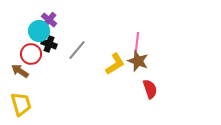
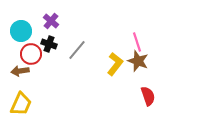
purple cross: moved 2 px right, 1 px down
cyan circle: moved 18 px left
pink line: rotated 24 degrees counterclockwise
yellow L-shape: rotated 20 degrees counterclockwise
brown arrow: rotated 42 degrees counterclockwise
red semicircle: moved 2 px left, 7 px down
yellow trapezoid: rotated 40 degrees clockwise
